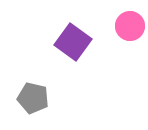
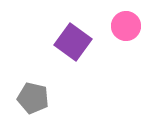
pink circle: moved 4 px left
